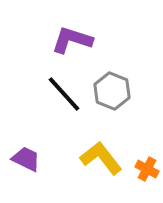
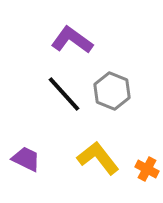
purple L-shape: rotated 18 degrees clockwise
yellow L-shape: moved 3 px left
